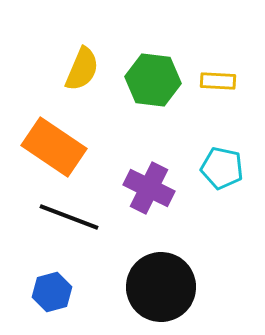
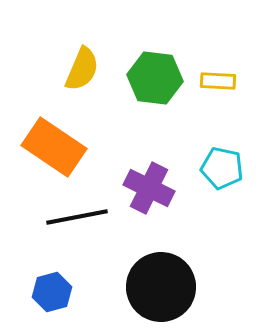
green hexagon: moved 2 px right, 2 px up
black line: moved 8 px right; rotated 32 degrees counterclockwise
